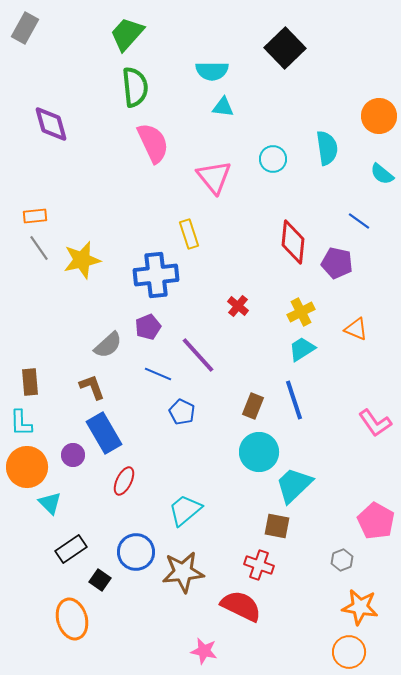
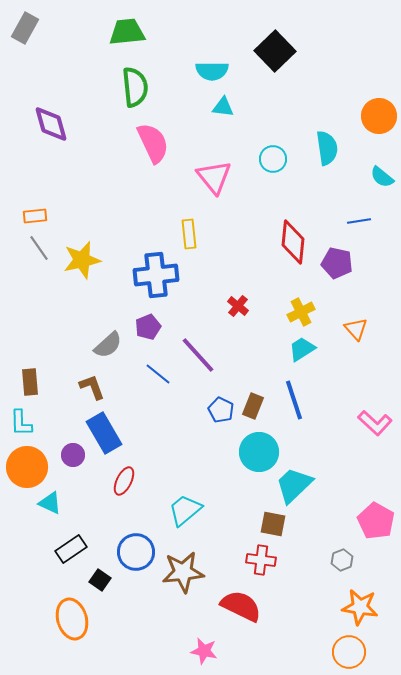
green trapezoid at (127, 34): moved 2 px up; rotated 42 degrees clockwise
black square at (285, 48): moved 10 px left, 3 px down
cyan semicircle at (382, 174): moved 3 px down
blue line at (359, 221): rotated 45 degrees counterclockwise
yellow rectangle at (189, 234): rotated 12 degrees clockwise
orange triangle at (356, 329): rotated 25 degrees clockwise
blue line at (158, 374): rotated 16 degrees clockwise
blue pentagon at (182, 412): moved 39 px right, 2 px up
pink L-shape at (375, 423): rotated 12 degrees counterclockwise
cyan triangle at (50, 503): rotated 20 degrees counterclockwise
brown square at (277, 526): moved 4 px left, 2 px up
red cross at (259, 565): moved 2 px right, 5 px up; rotated 12 degrees counterclockwise
